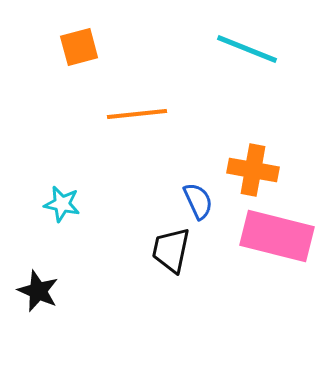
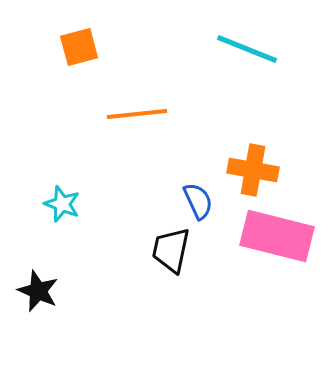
cyan star: rotated 9 degrees clockwise
